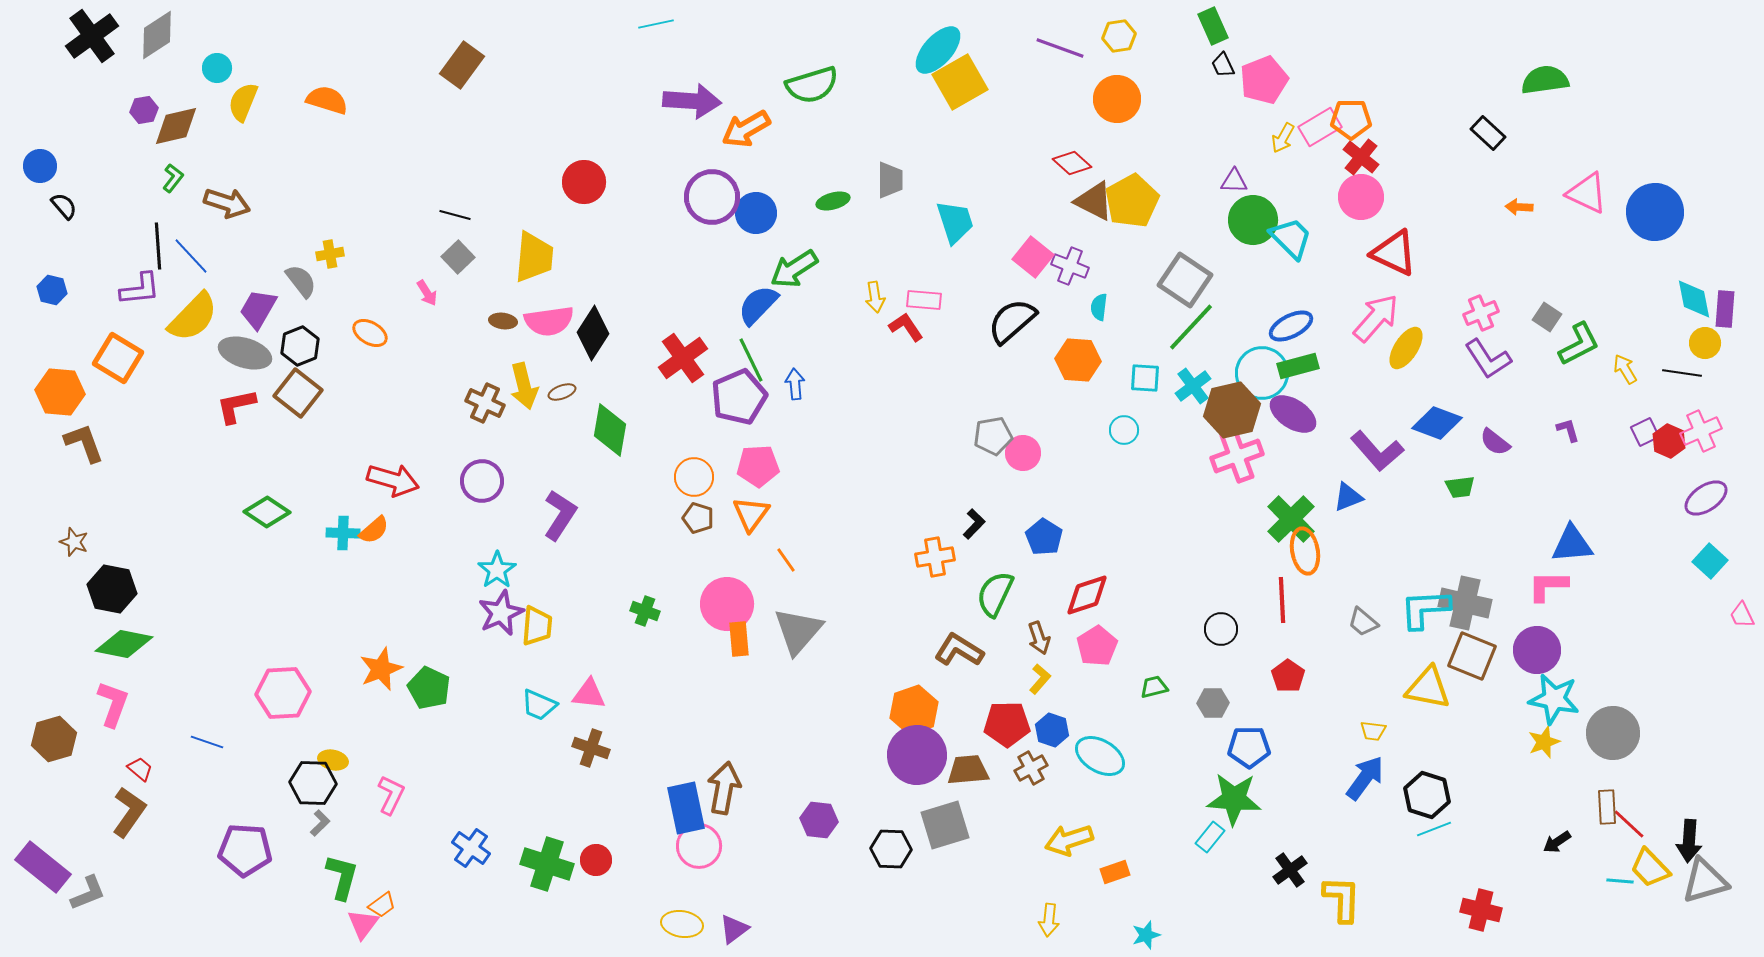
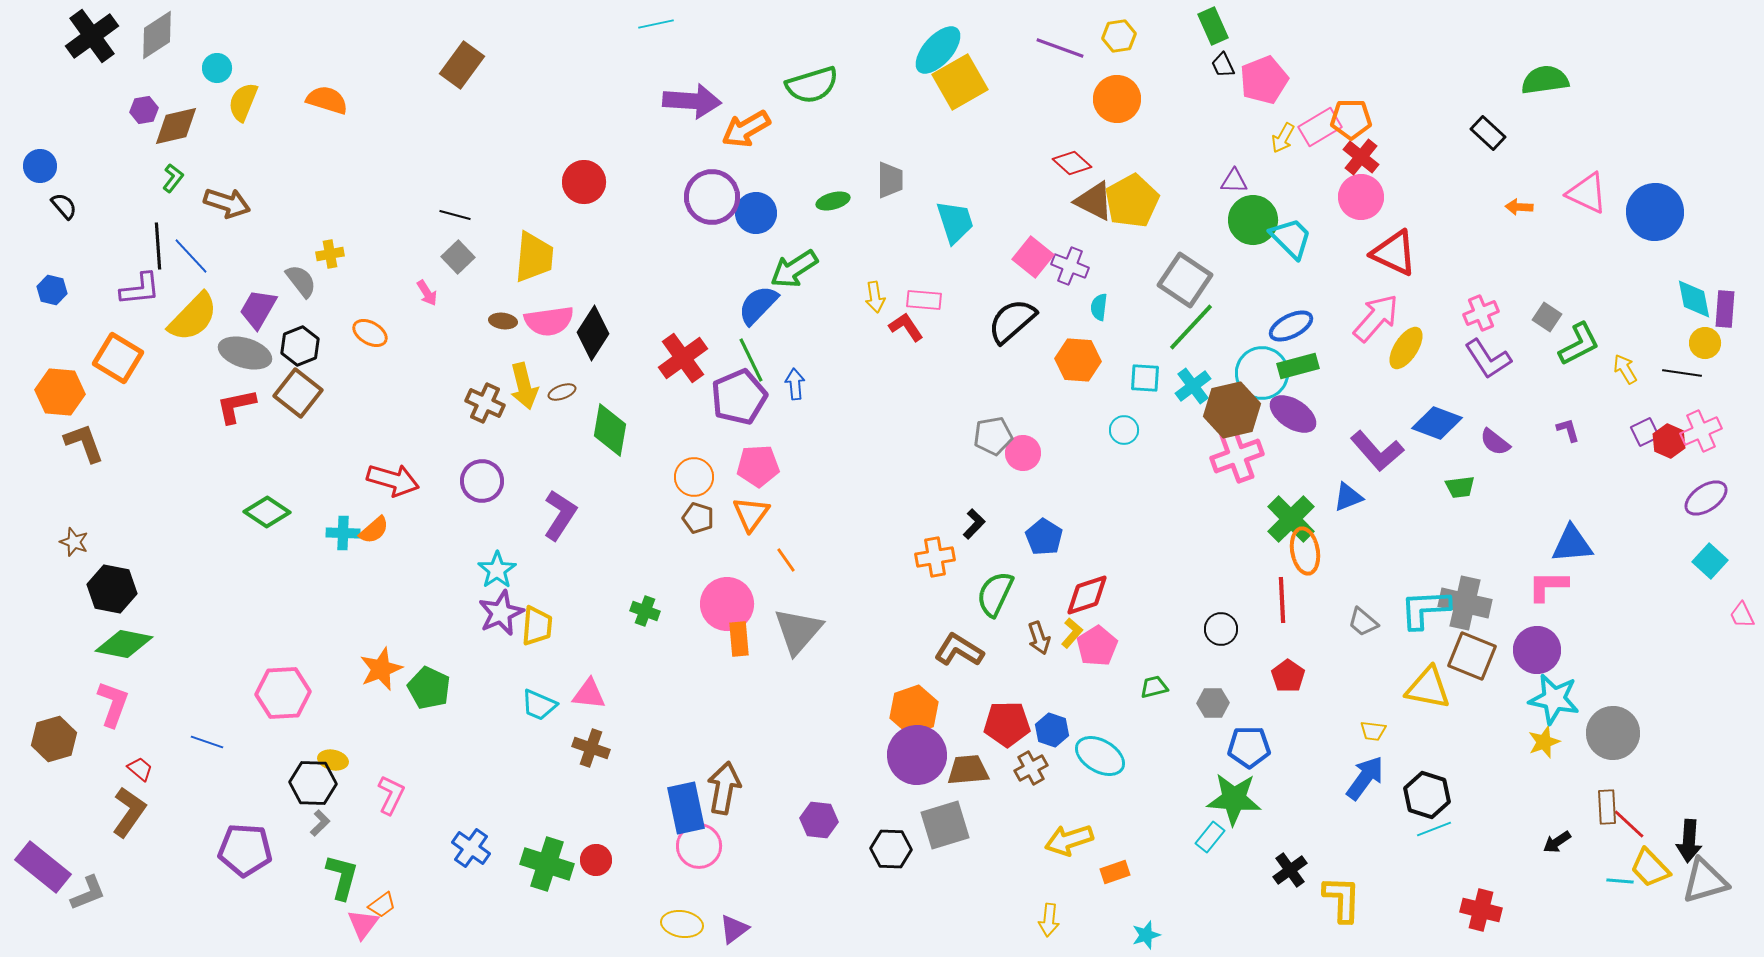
yellow L-shape at (1040, 679): moved 32 px right, 46 px up
